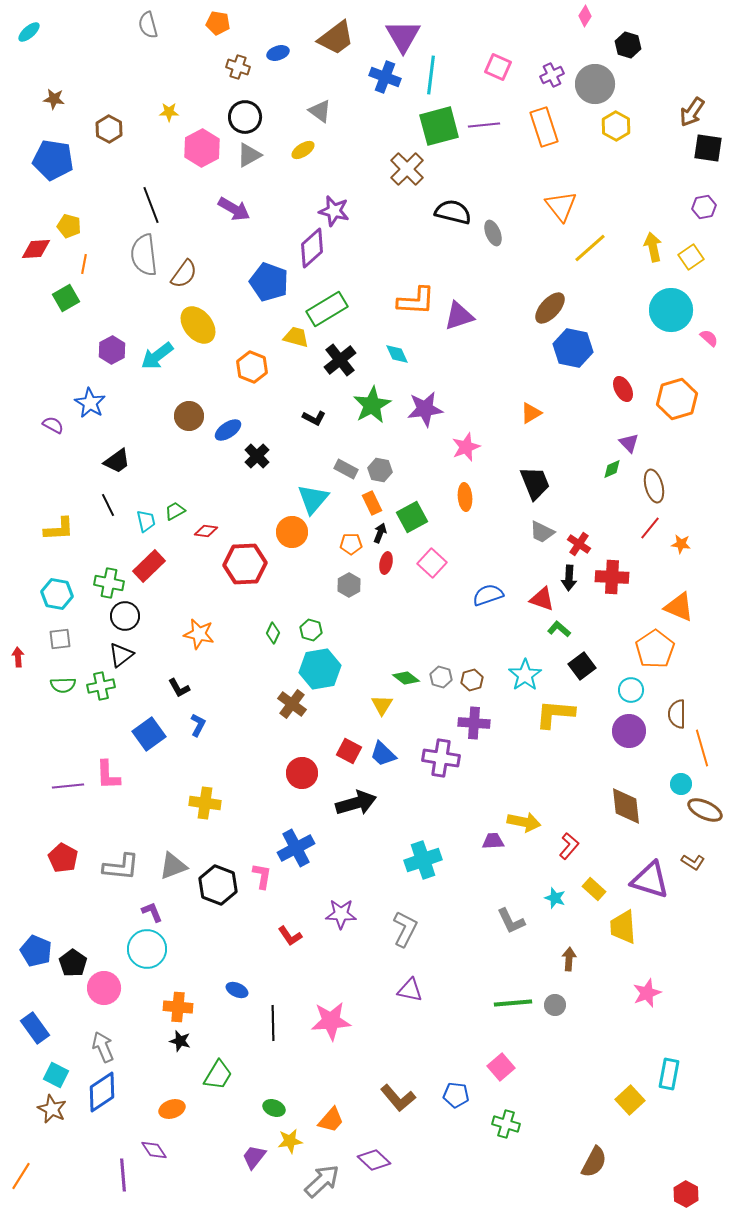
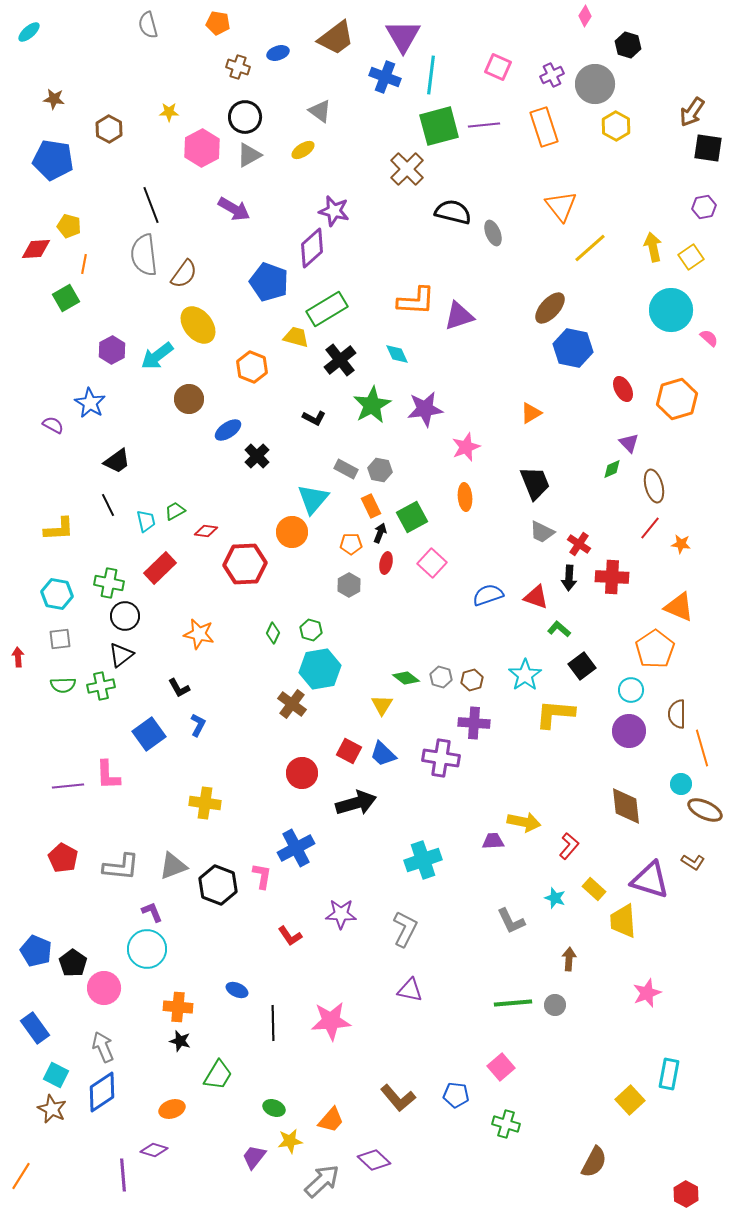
brown circle at (189, 416): moved 17 px up
orange rectangle at (372, 503): moved 1 px left, 3 px down
red rectangle at (149, 566): moved 11 px right, 2 px down
red triangle at (542, 599): moved 6 px left, 2 px up
yellow trapezoid at (623, 927): moved 6 px up
purple diamond at (154, 1150): rotated 40 degrees counterclockwise
